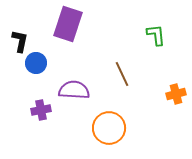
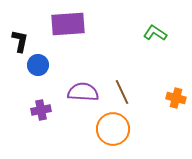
purple rectangle: rotated 68 degrees clockwise
green L-shape: moved 1 px left, 2 px up; rotated 50 degrees counterclockwise
blue circle: moved 2 px right, 2 px down
brown line: moved 18 px down
purple semicircle: moved 9 px right, 2 px down
orange cross: moved 4 px down; rotated 30 degrees clockwise
orange circle: moved 4 px right, 1 px down
